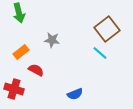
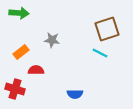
green arrow: rotated 72 degrees counterclockwise
brown square: rotated 20 degrees clockwise
cyan line: rotated 14 degrees counterclockwise
red semicircle: rotated 28 degrees counterclockwise
red cross: moved 1 px right
blue semicircle: rotated 21 degrees clockwise
